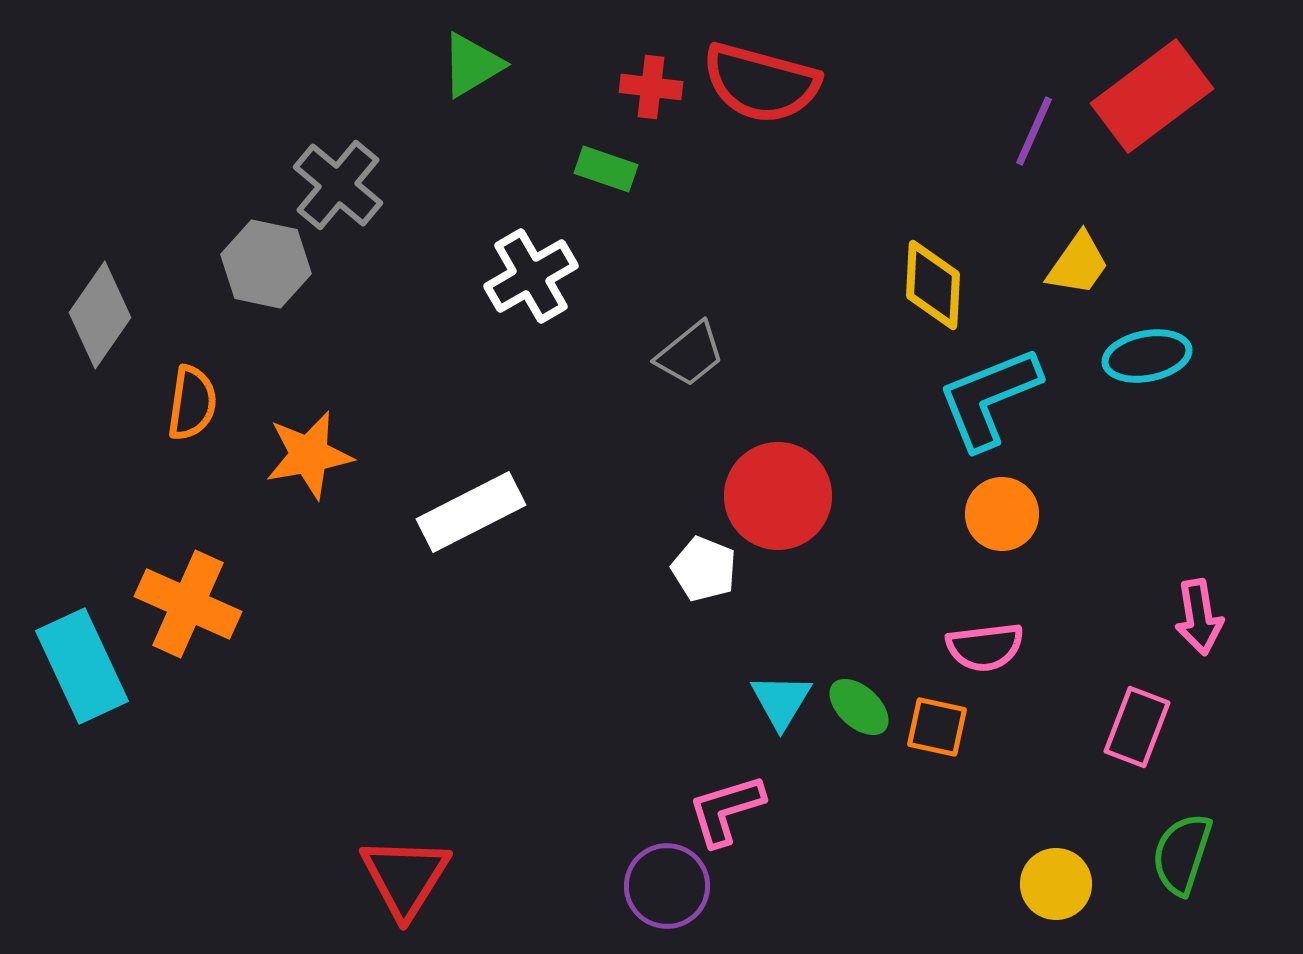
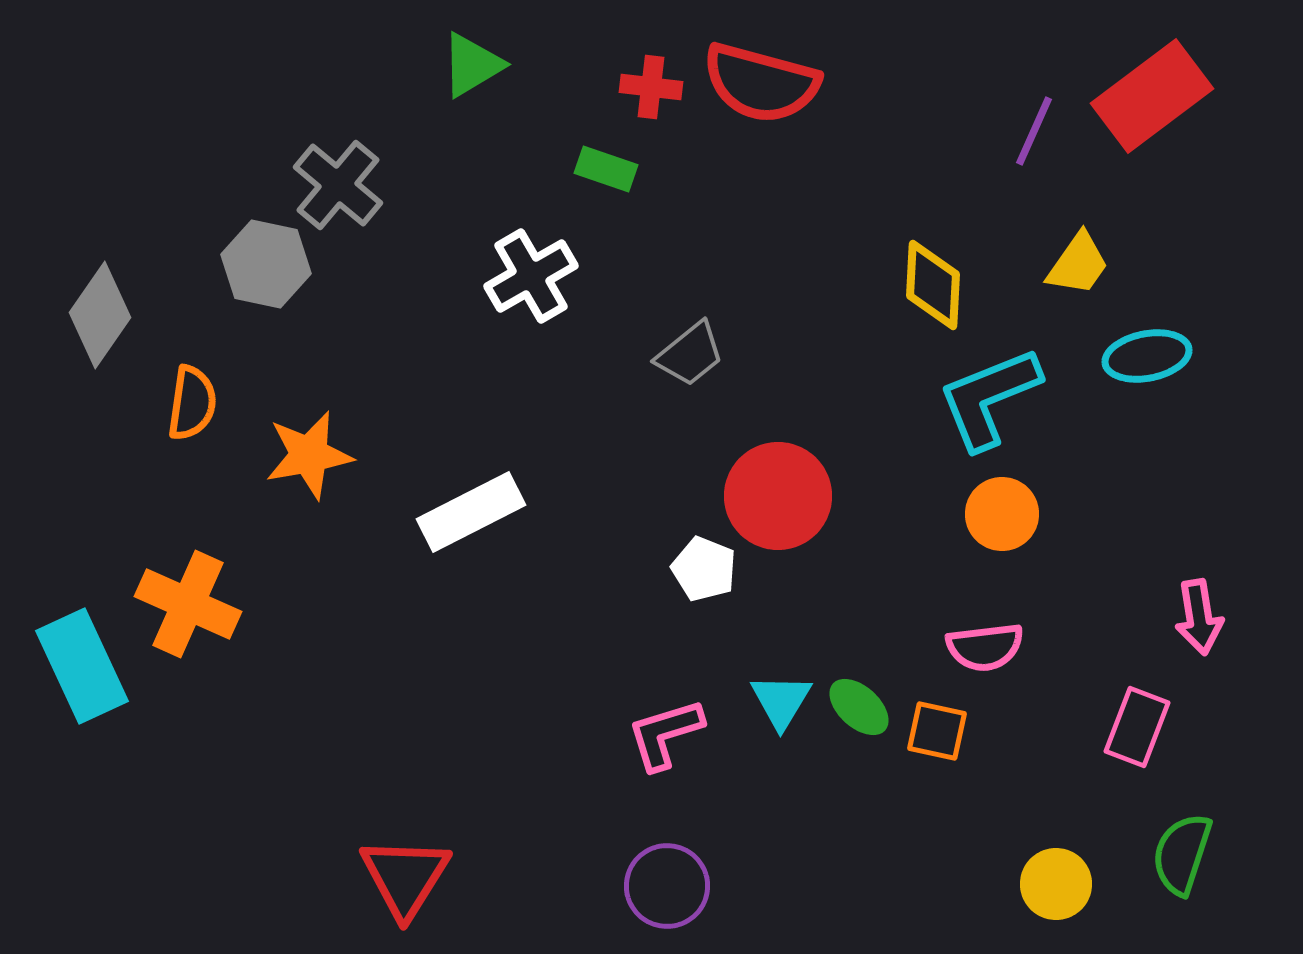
orange square: moved 4 px down
pink L-shape: moved 61 px left, 76 px up
